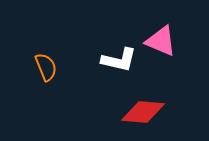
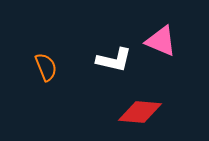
white L-shape: moved 5 px left
red diamond: moved 3 px left
